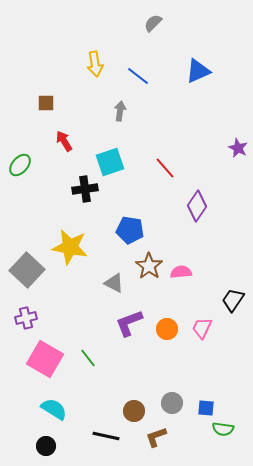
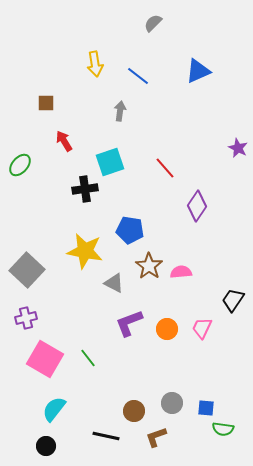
yellow star: moved 15 px right, 4 px down
cyan semicircle: rotated 84 degrees counterclockwise
